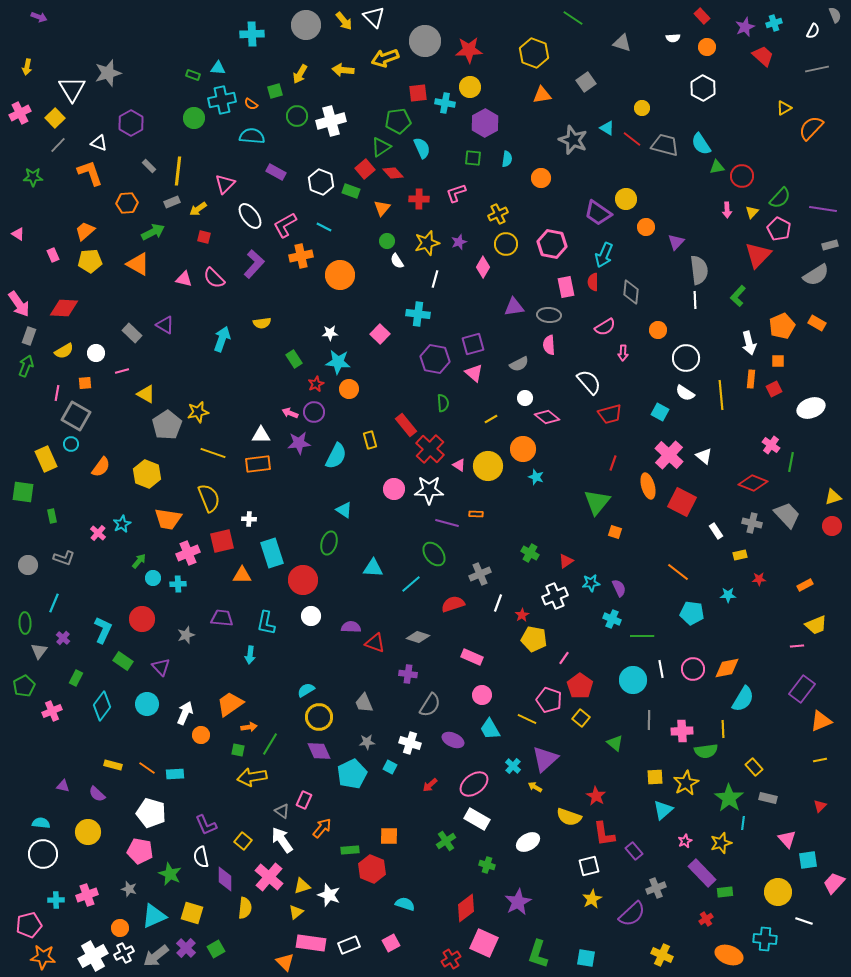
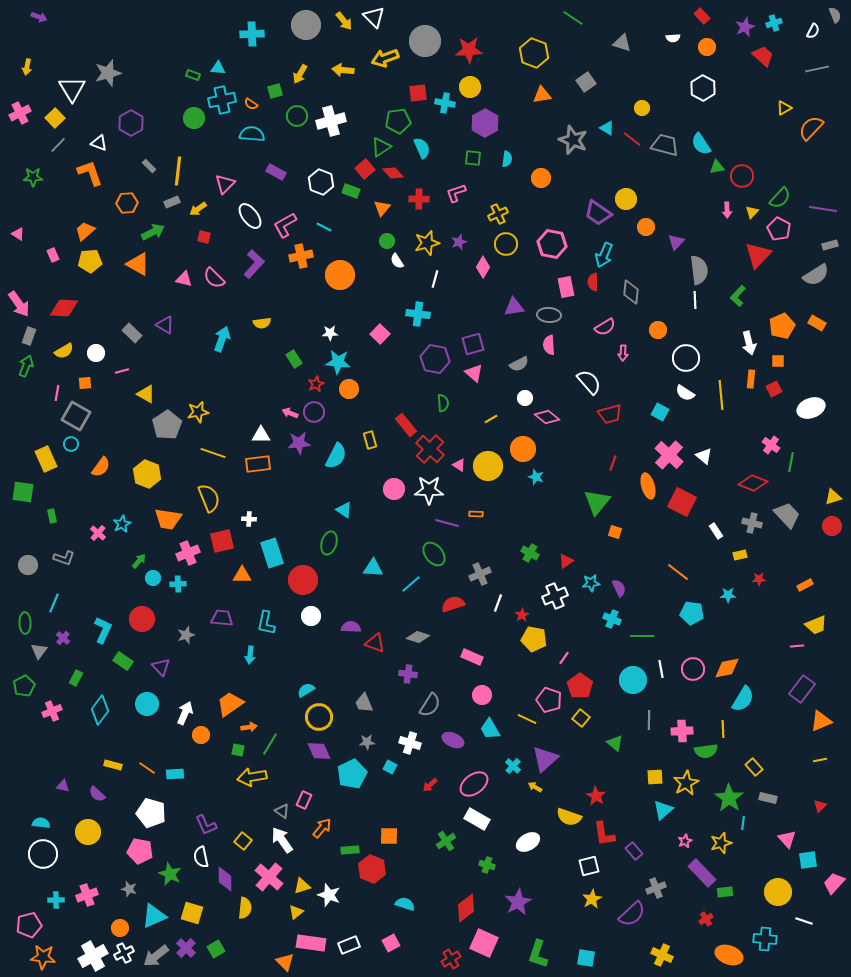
cyan semicircle at (252, 136): moved 2 px up
cyan diamond at (102, 706): moved 2 px left, 4 px down
